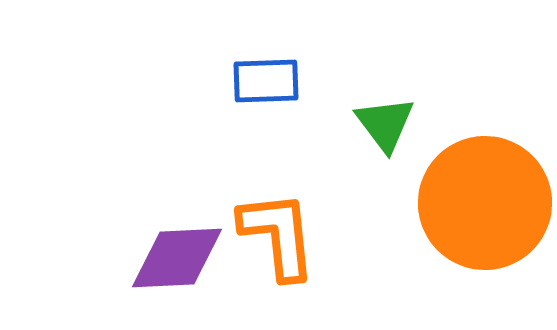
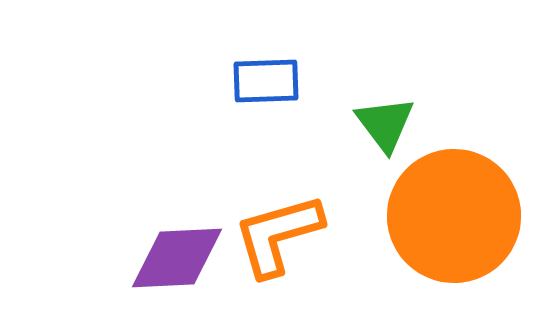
orange circle: moved 31 px left, 13 px down
orange L-shape: rotated 100 degrees counterclockwise
